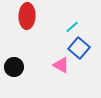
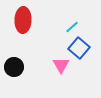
red ellipse: moved 4 px left, 4 px down
pink triangle: rotated 30 degrees clockwise
